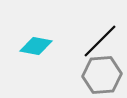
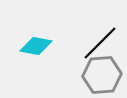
black line: moved 2 px down
